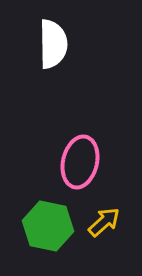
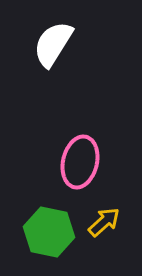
white semicircle: rotated 147 degrees counterclockwise
green hexagon: moved 1 px right, 6 px down
